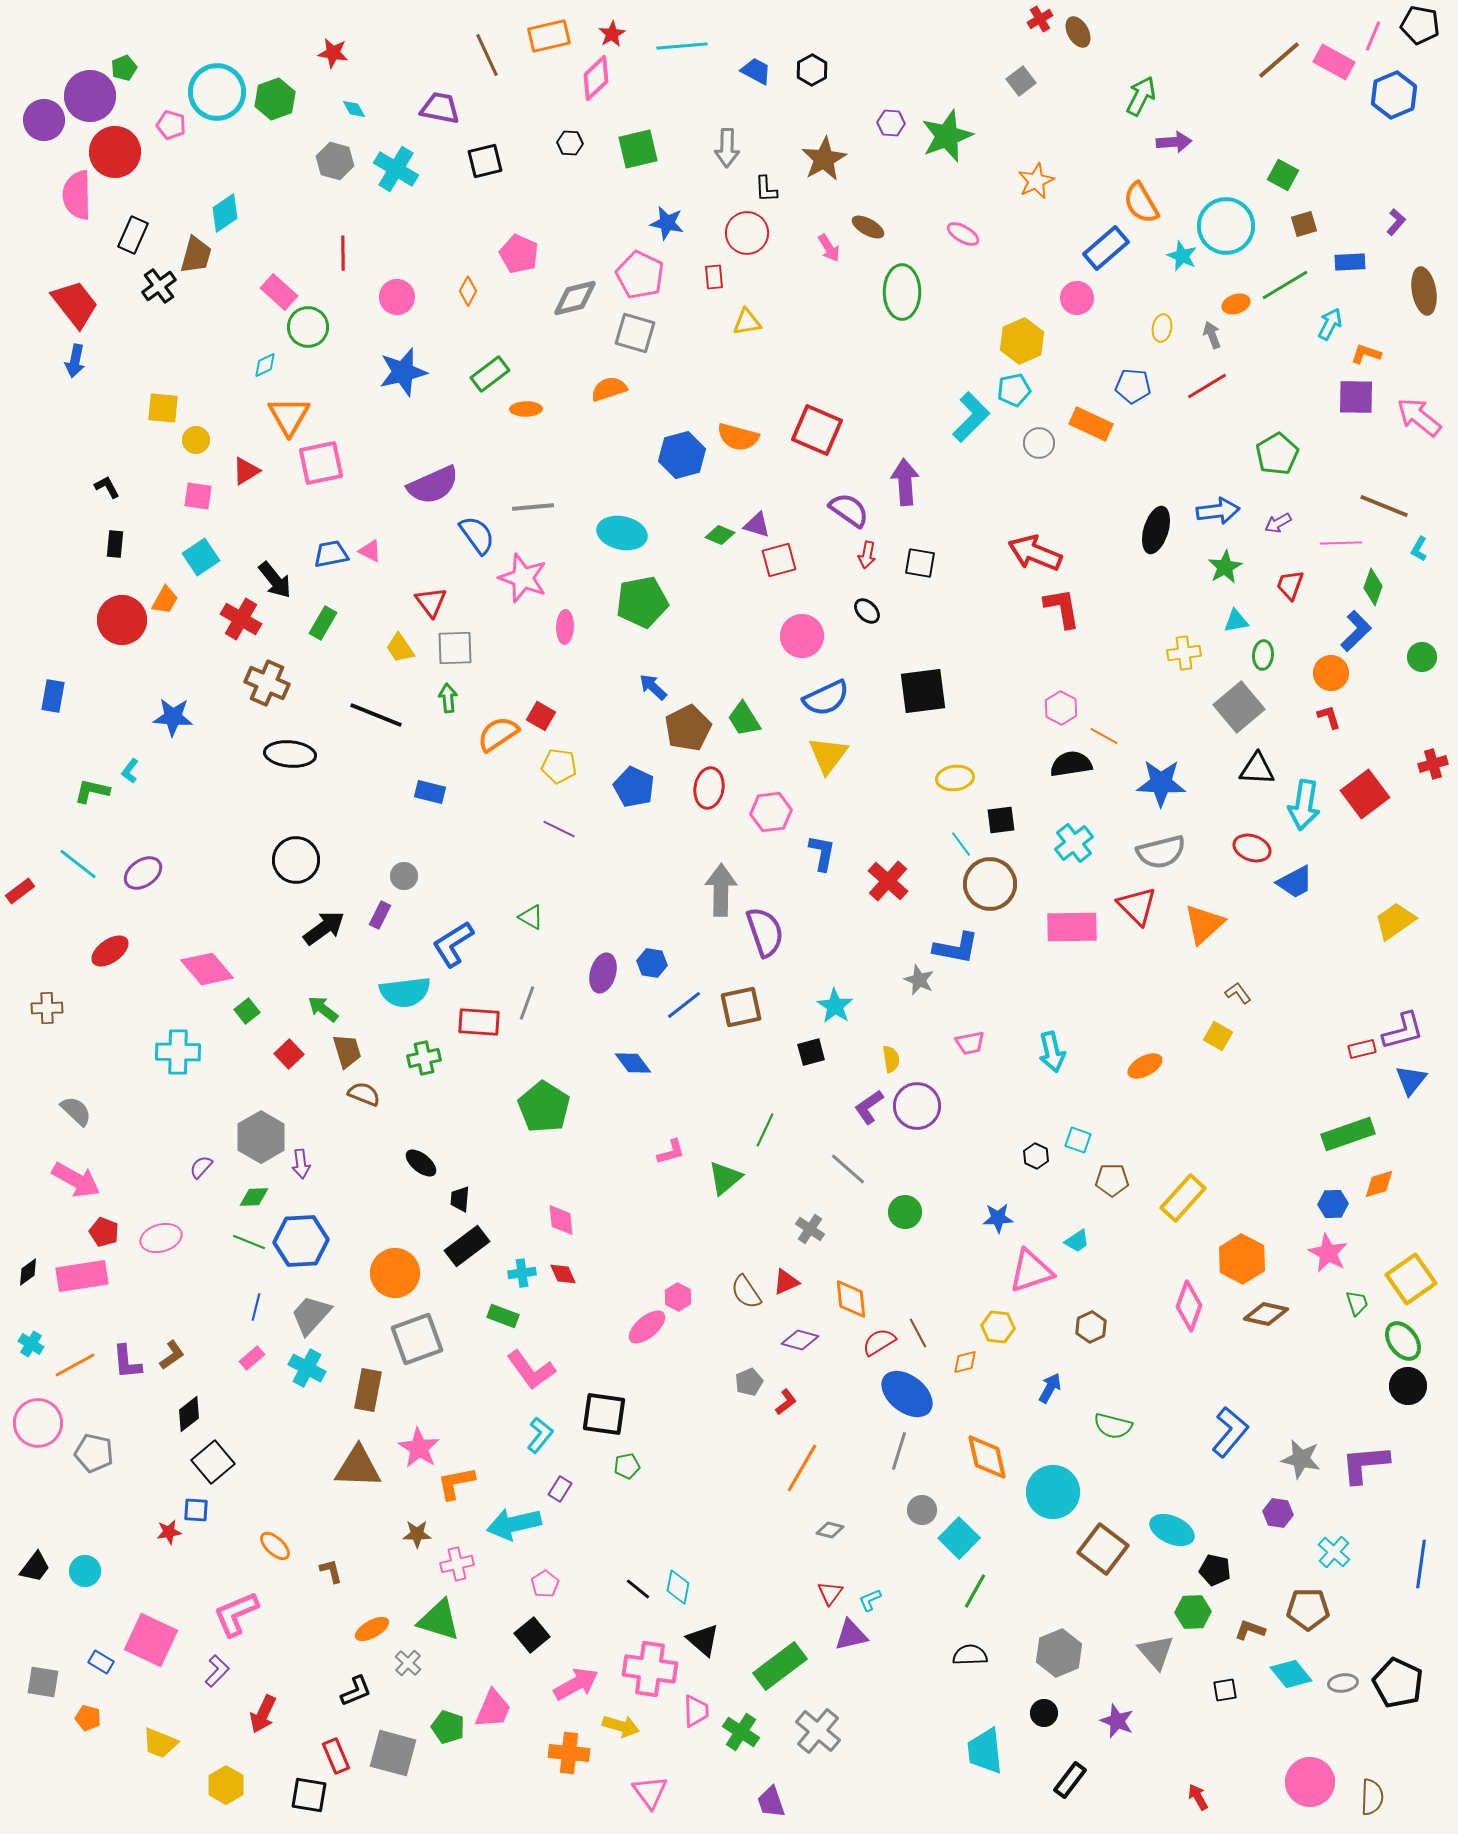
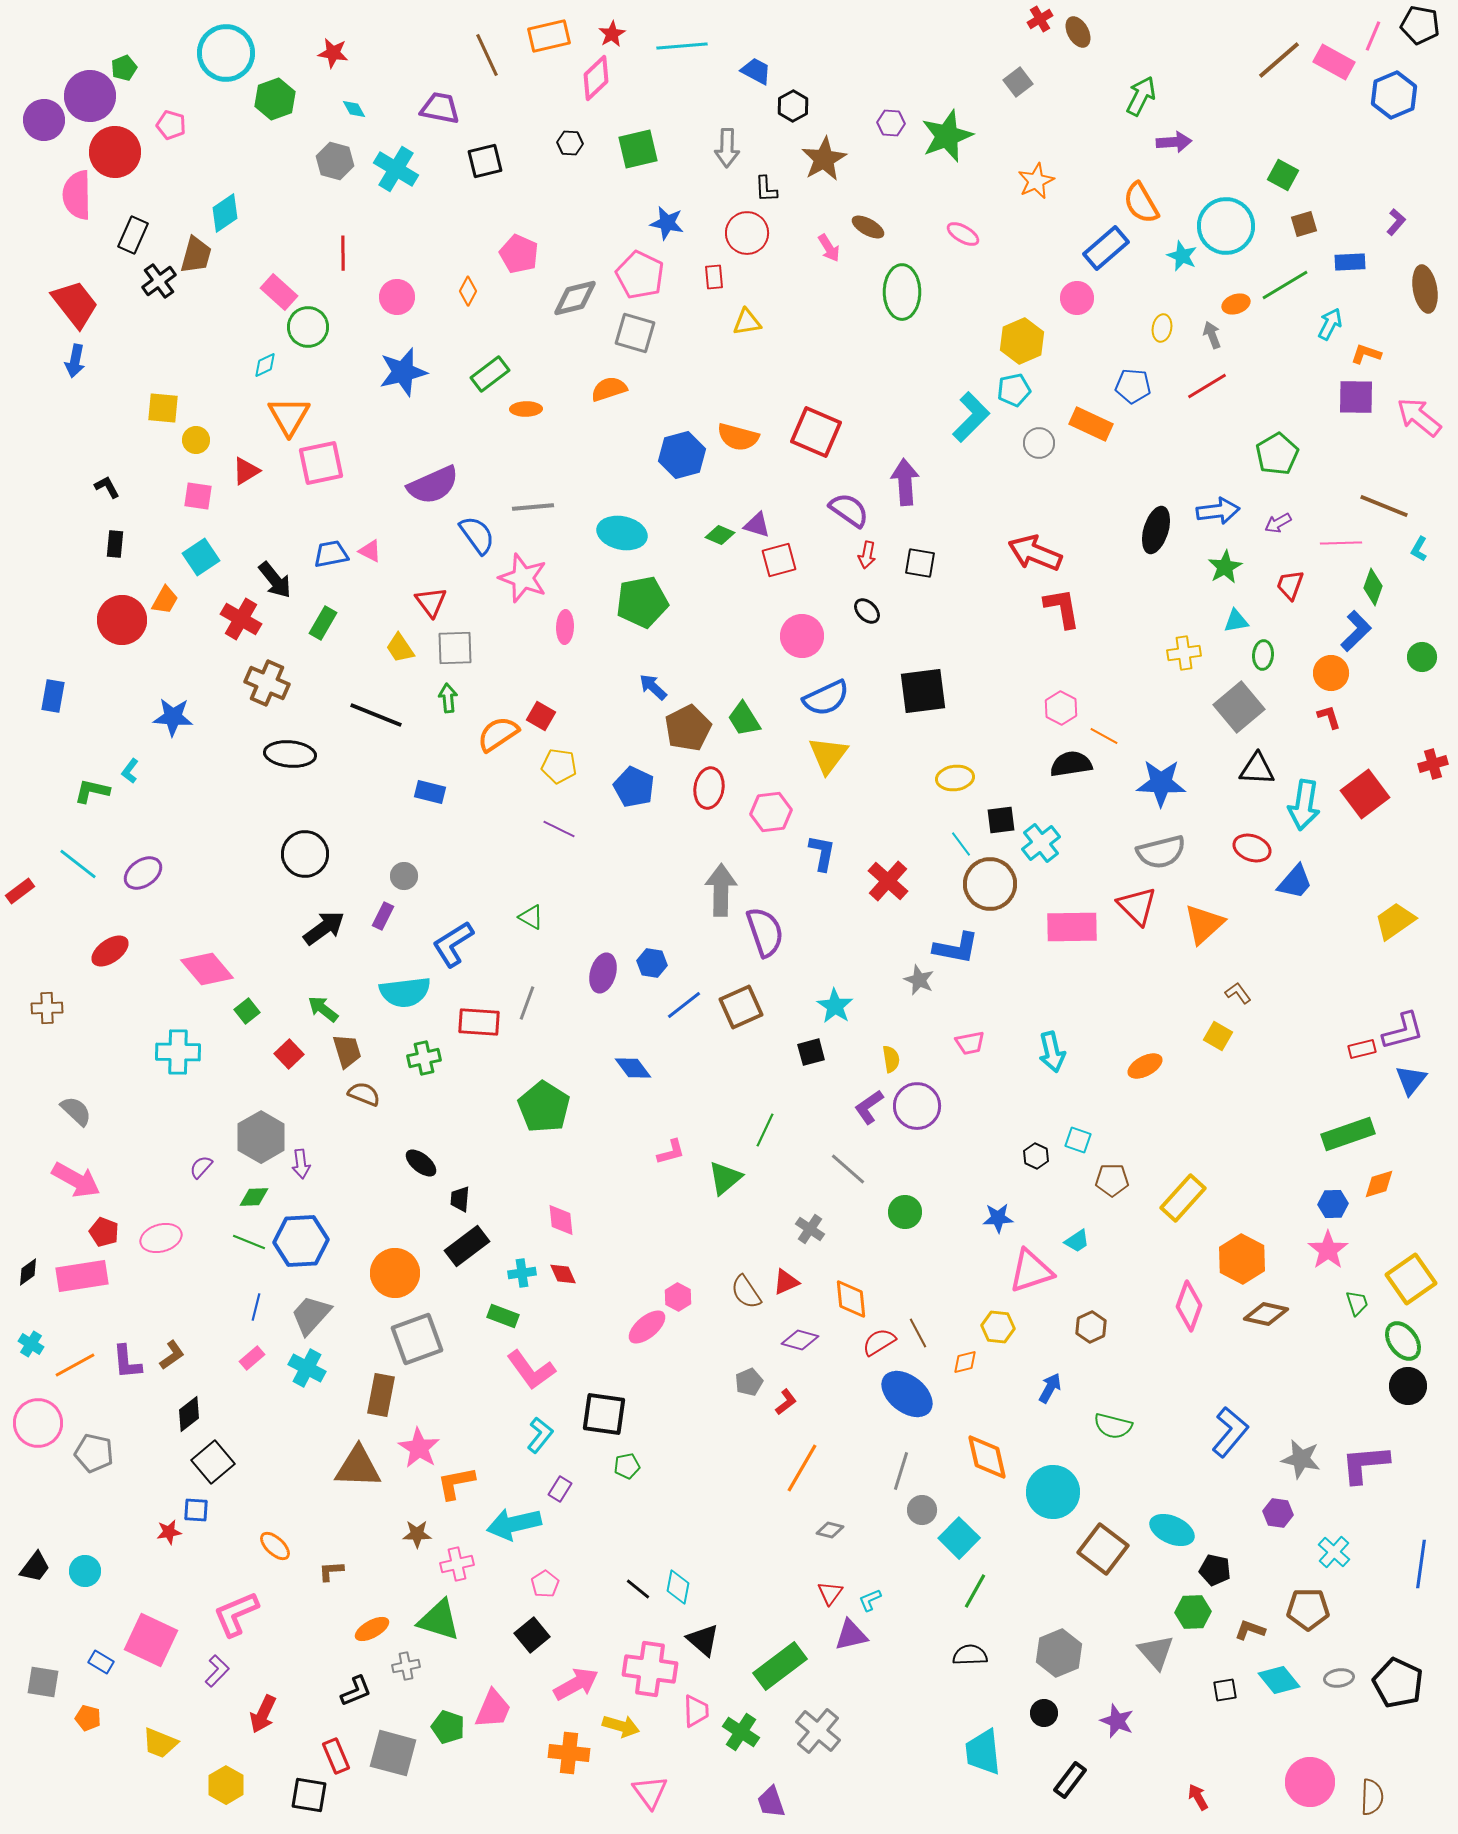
black hexagon at (812, 70): moved 19 px left, 36 px down
gray square at (1021, 81): moved 3 px left, 1 px down
cyan circle at (217, 92): moved 9 px right, 39 px up
black cross at (159, 286): moved 5 px up
brown ellipse at (1424, 291): moved 1 px right, 2 px up
red square at (817, 430): moved 1 px left, 2 px down
cyan cross at (1074, 843): moved 33 px left
black circle at (296, 860): moved 9 px right, 6 px up
blue trapezoid at (1295, 882): rotated 21 degrees counterclockwise
purple rectangle at (380, 915): moved 3 px right, 1 px down
brown square at (741, 1007): rotated 12 degrees counterclockwise
blue diamond at (633, 1063): moved 5 px down
pink star at (1328, 1253): moved 3 px up; rotated 9 degrees clockwise
brown rectangle at (368, 1390): moved 13 px right, 5 px down
gray line at (899, 1451): moved 2 px right, 20 px down
brown L-shape at (331, 1571): rotated 80 degrees counterclockwise
gray cross at (408, 1663): moved 2 px left, 3 px down; rotated 36 degrees clockwise
cyan diamond at (1291, 1674): moved 12 px left, 6 px down
gray ellipse at (1343, 1683): moved 4 px left, 5 px up
cyan trapezoid at (985, 1751): moved 2 px left, 1 px down
